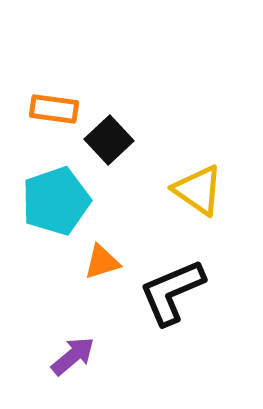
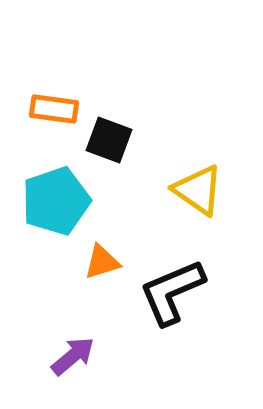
black square: rotated 27 degrees counterclockwise
